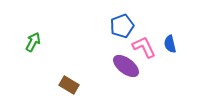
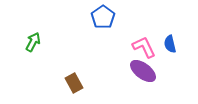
blue pentagon: moved 19 px left, 9 px up; rotated 15 degrees counterclockwise
purple ellipse: moved 17 px right, 5 px down
brown rectangle: moved 5 px right, 2 px up; rotated 30 degrees clockwise
